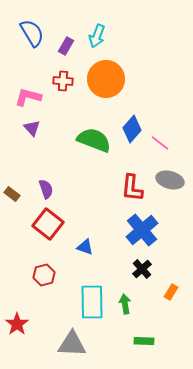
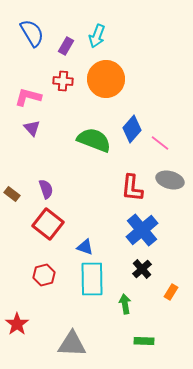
cyan rectangle: moved 23 px up
